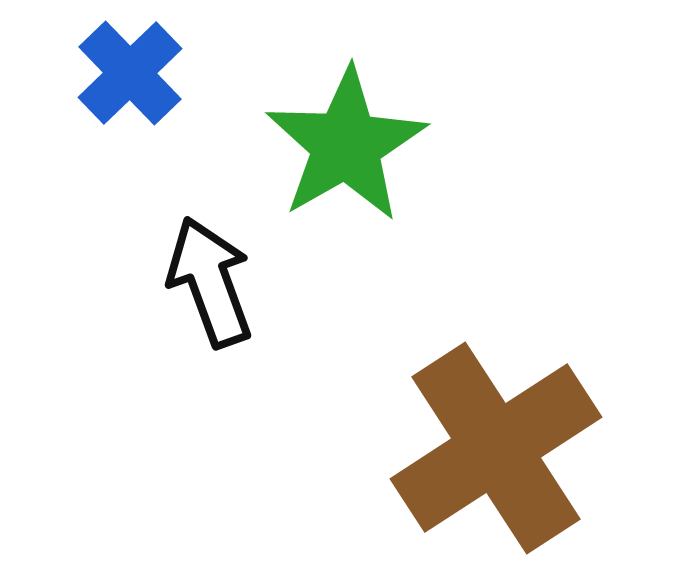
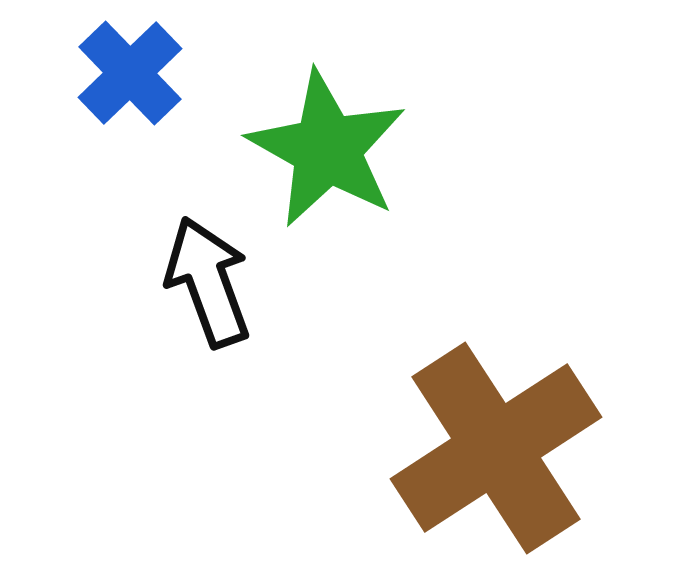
green star: moved 19 px left, 4 px down; rotated 13 degrees counterclockwise
black arrow: moved 2 px left
